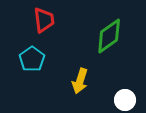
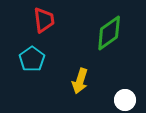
green diamond: moved 3 px up
